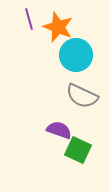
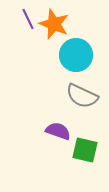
purple line: moved 1 px left; rotated 10 degrees counterclockwise
orange star: moved 4 px left, 3 px up
purple semicircle: moved 1 px left, 1 px down
green square: moved 7 px right; rotated 12 degrees counterclockwise
